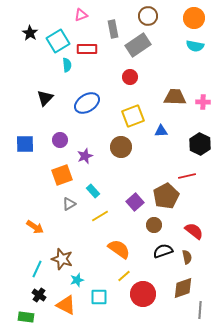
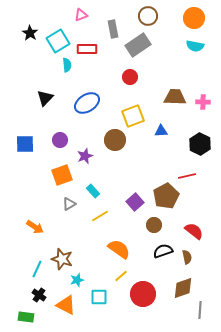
brown circle at (121, 147): moved 6 px left, 7 px up
yellow line at (124, 276): moved 3 px left
